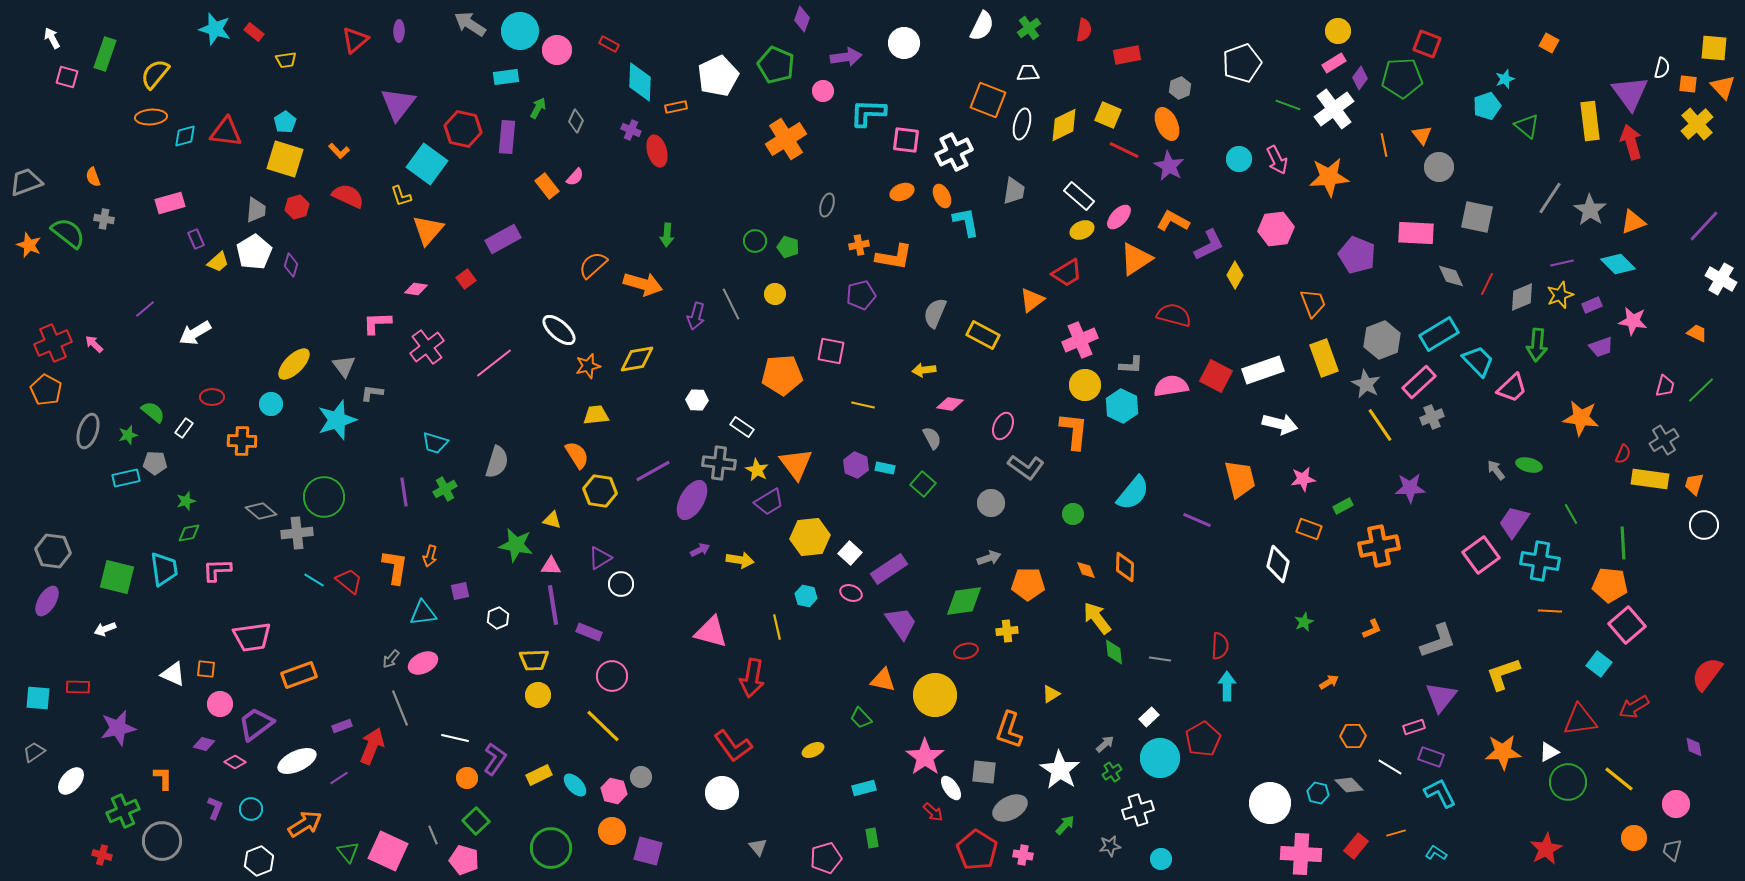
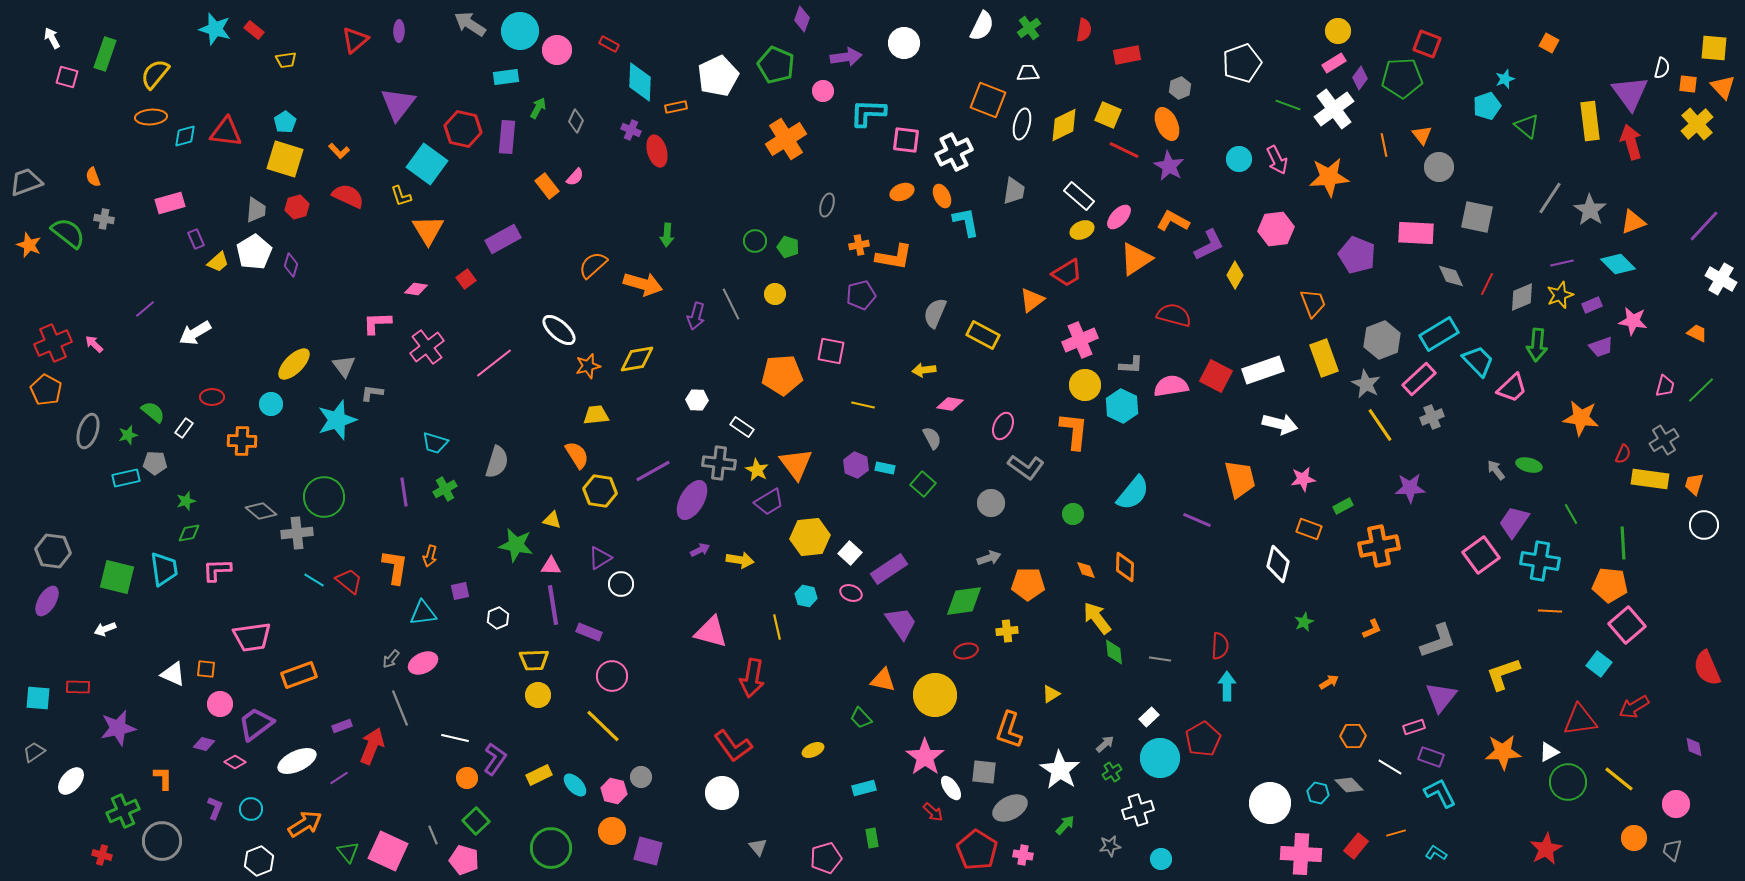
red rectangle at (254, 32): moved 2 px up
orange triangle at (428, 230): rotated 12 degrees counterclockwise
pink rectangle at (1419, 382): moved 3 px up
red semicircle at (1707, 674): moved 6 px up; rotated 60 degrees counterclockwise
